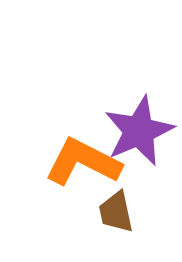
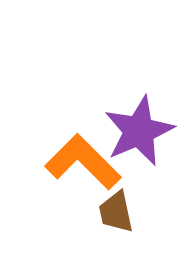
orange L-shape: rotated 18 degrees clockwise
